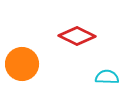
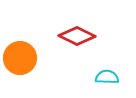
orange circle: moved 2 px left, 6 px up
